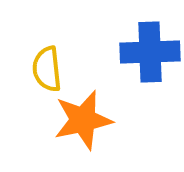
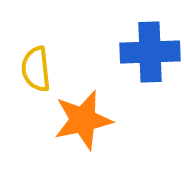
yellow semicircle: moved 11 px left
